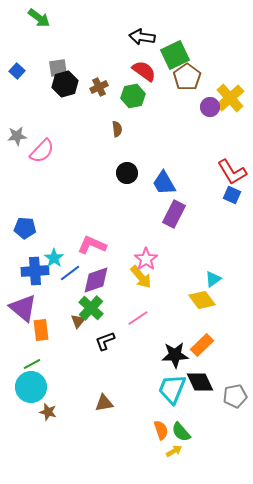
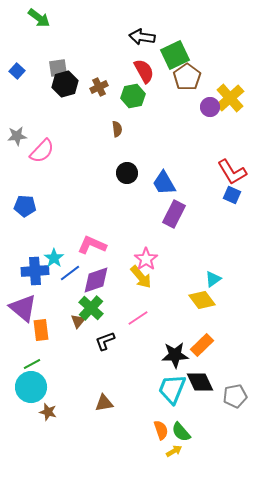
red semicircle at (144, 71): rotated 25 degrees clockwise
blue pentagon at (25, 228): moved 22 px up
